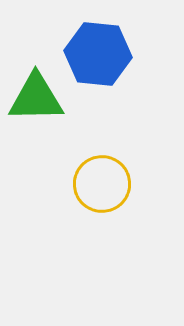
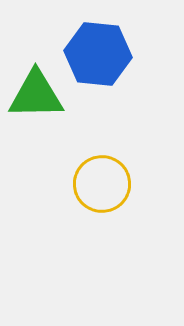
green triangle: moved 3 px up
